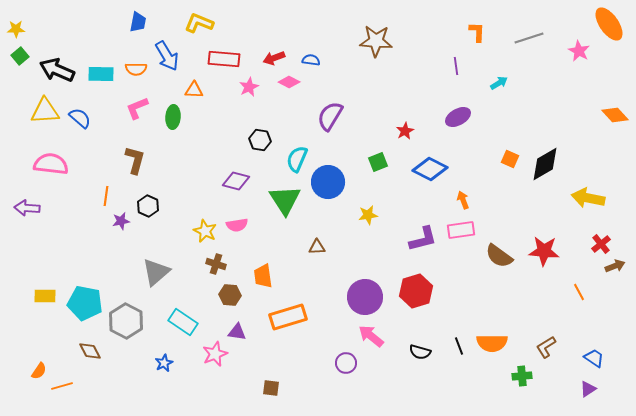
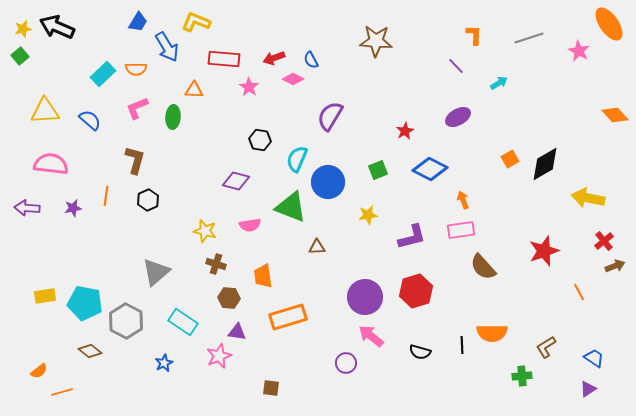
blue trapezoid at (138, 22): rotated 20 degrees clockwise
yellow L-shape at (199, 23): moved 3 px left, 1 px up
yellow star at (16, 29): moved 7 px right; rotated 12 degrees counterclockwise
orange L-shape at (477, 32): moved 3 px left, 3 px down
blue arrow at (167, 56): moved 9 px up
blue semicircle at (311, 60): rotated 126 degrees counterclockwise
purple line at (456, 66): rotated 36 degrees counterclockwise
black arrow at (57, 70): moved 43 px up
cyan rectangle at (101, 74): moved 2 px right; rotated 45 degrees counterclockwise
pink diamond at (289, 82): moved 4 px right, 3 px up
pink star at (249, 87): rotated 12 degrees counterclockwise
blue semicircle at (80, 118): moved 10 px right, 2 px down
orange square at (510, 159): rotated 36 degrees clockwise
green square at (378, 162): moved 8 px down
green triangle at (285, 200): moved 6 px right, 7 px down; rotated 36 degrees counterclockwise
black hexagon at (148, 206): moved 6 px up; rotated 10 degrees clockwise
purple star at (121, 221): moved 48 px left, 13 px up
pink semicircle at (237, 225): moved 13 px right
yellow star at (205, 231): rotated 10 degrees counterclockwise
purple L-shape at (423, 239): moved 11 px left, 2 px up
red cross at (601, 244): moved 3 px right, 3 px up
red star at (544, 251): rotated 24 degrees counterclockwise
brown semicircle at (499, 256): moved 16 px left, 11 px down; rotated 12 degrees clockwise
brown hexagon at (230, 295): moved 1 px left, 3 px down
yellow rectangle at (45, 296): rotated 10 degrees counterclockwise
orange semicircle at (492, 343): moved 10 px up
black line at (459, 346): moved 3 px right, 1 px up; rotated 18 degrees clockwise
brown diamond at (90, 351): rotated 25 degrees counterclockwise
pink star at (215, 354): moved 4 px right, 2 px down
orange semicircle at (39, 371): rotated 18 degrees clockwise
orange line at (62, 386): moved 6 px down
